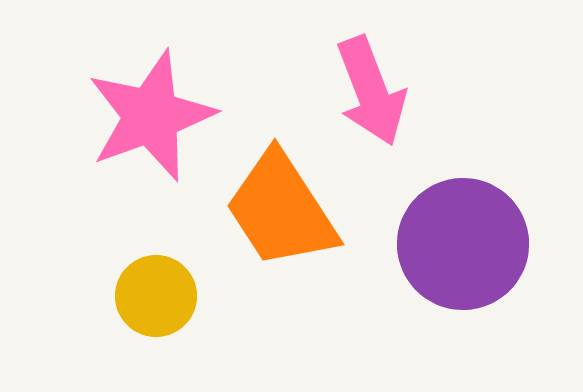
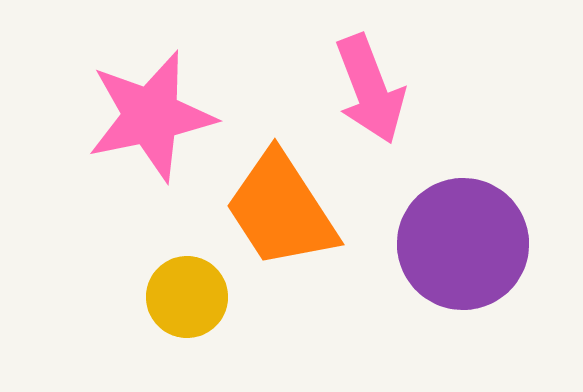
pink arrow: moved 1 px left, 2 px up
pink star: rotated 8 degrees clockwise
yellow circle: moved 31 px right, 1 px down
